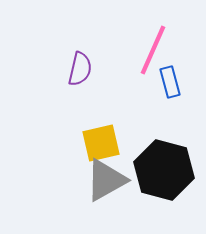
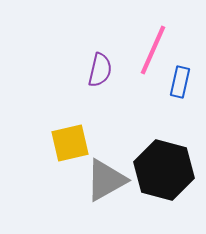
purple semicircle: moved 20 px right, 1 px down
blue rectangle: moved 10 px right; rotated 28 degrees clockwise
yellow square: moved 31 px left
